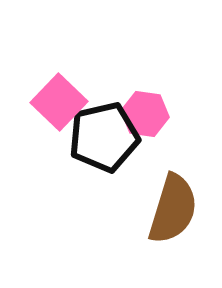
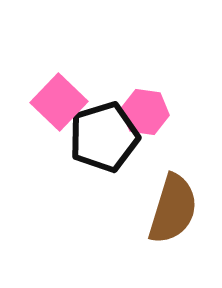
pink hexagon: moved 2 px up
black pentagon: rotated 4 degrees counterclockwise
